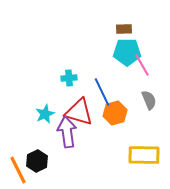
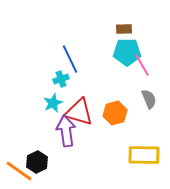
cyan cross: moved 8 px left, 1 px down; rotated 14 degrees counterclockwise
blue line: moved 32 px left, 33 px up
gray semicircle: moved 1 px up
cyan star: moved 8 px right, 11 px up
purple arrow: moved 1 px left, 1 px up
black hexagon: moved 1 px down
orange line: moved 1 px right, 1 px down; rotated 28 degrees counterclockwise
